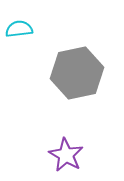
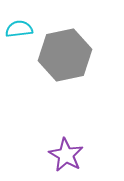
gray hexagon: moved 12 px left, 18 px up
